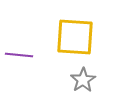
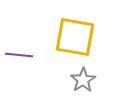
yellow square: rotated 6 degrees clockwise
